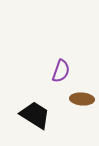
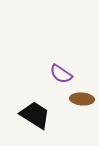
purple semicircle: moved 3 px down; rotated 105 degrees clockwise
